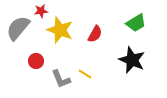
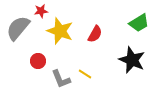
green trapezoid: moved 3 px right
yellow star: moved 1 px down
red circle: moved 2 px right
